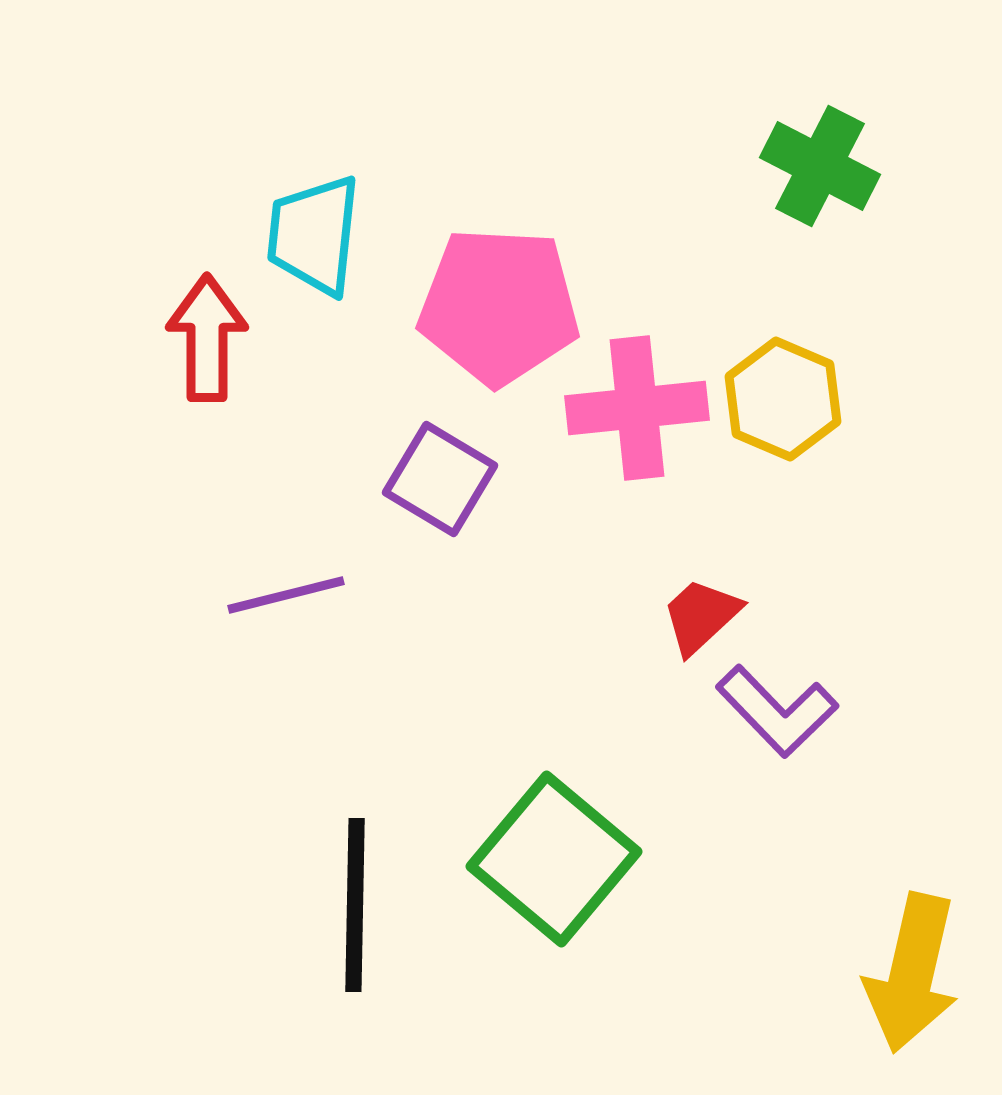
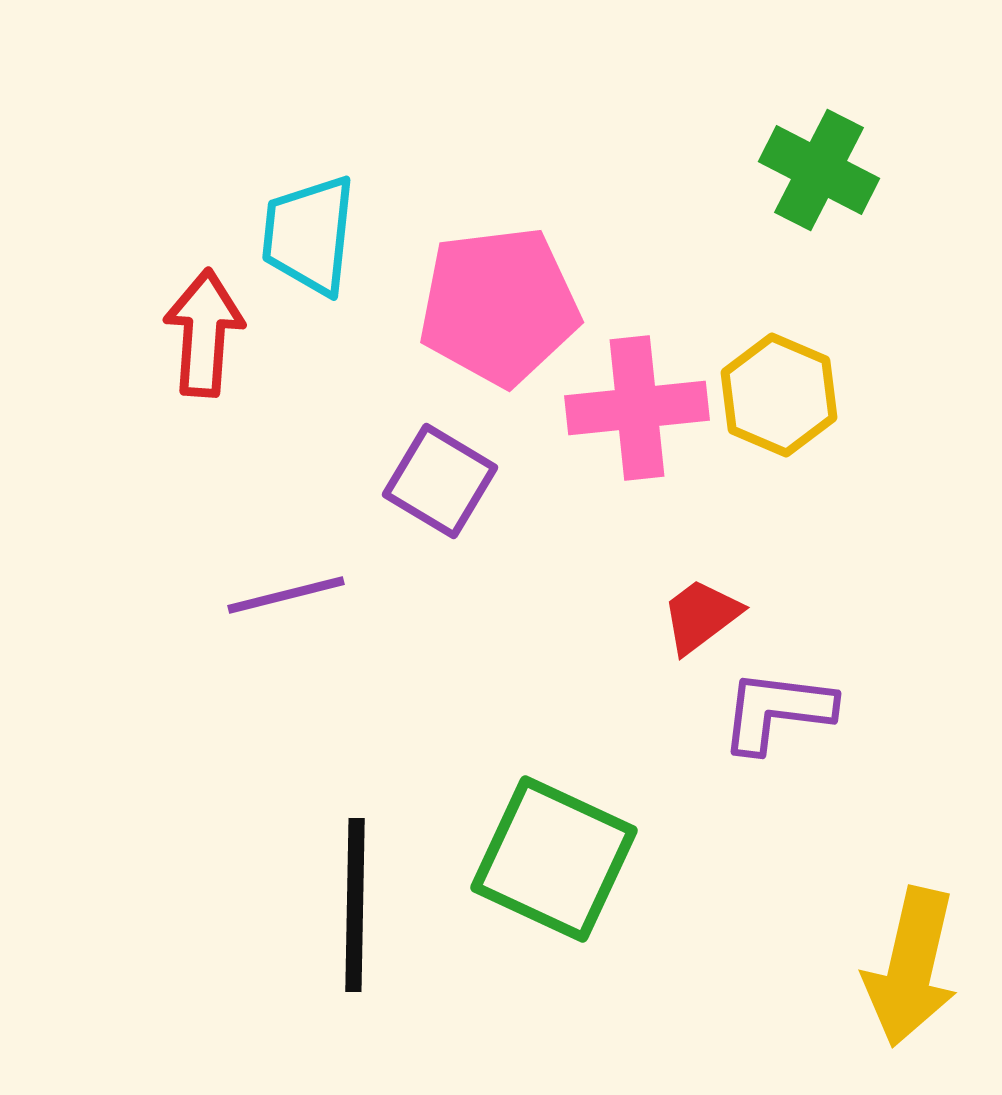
green cross: moved 1 px left, 4 px down
cyan trapezoid: moved 5 px left
pink pentagon: rotated 10 degrees counterclockwise
red arrow: moved 3 px left, 5 px up; rotated 4 degrees clockwise
yellow hexagon: moved 4 px left, 4 px up
purple square: moved 2 px down
red trapezoid: rotated 6 degrees clockwise
purple L-shape: rotated 141 degrees clockwise
green square: rotated 15 degrees counterclockwise
yellow arrow: moved 1 px left, 6 px up
